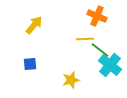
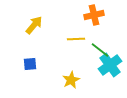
orange cross: moved 3 px left, 1 px up; rotated 36 degrees counterclockwise
yellow line: moved 9 px left
cyan cross: rotated 15 degrees clockwise
yellow star: rotated 12 degrees counterclockwise
